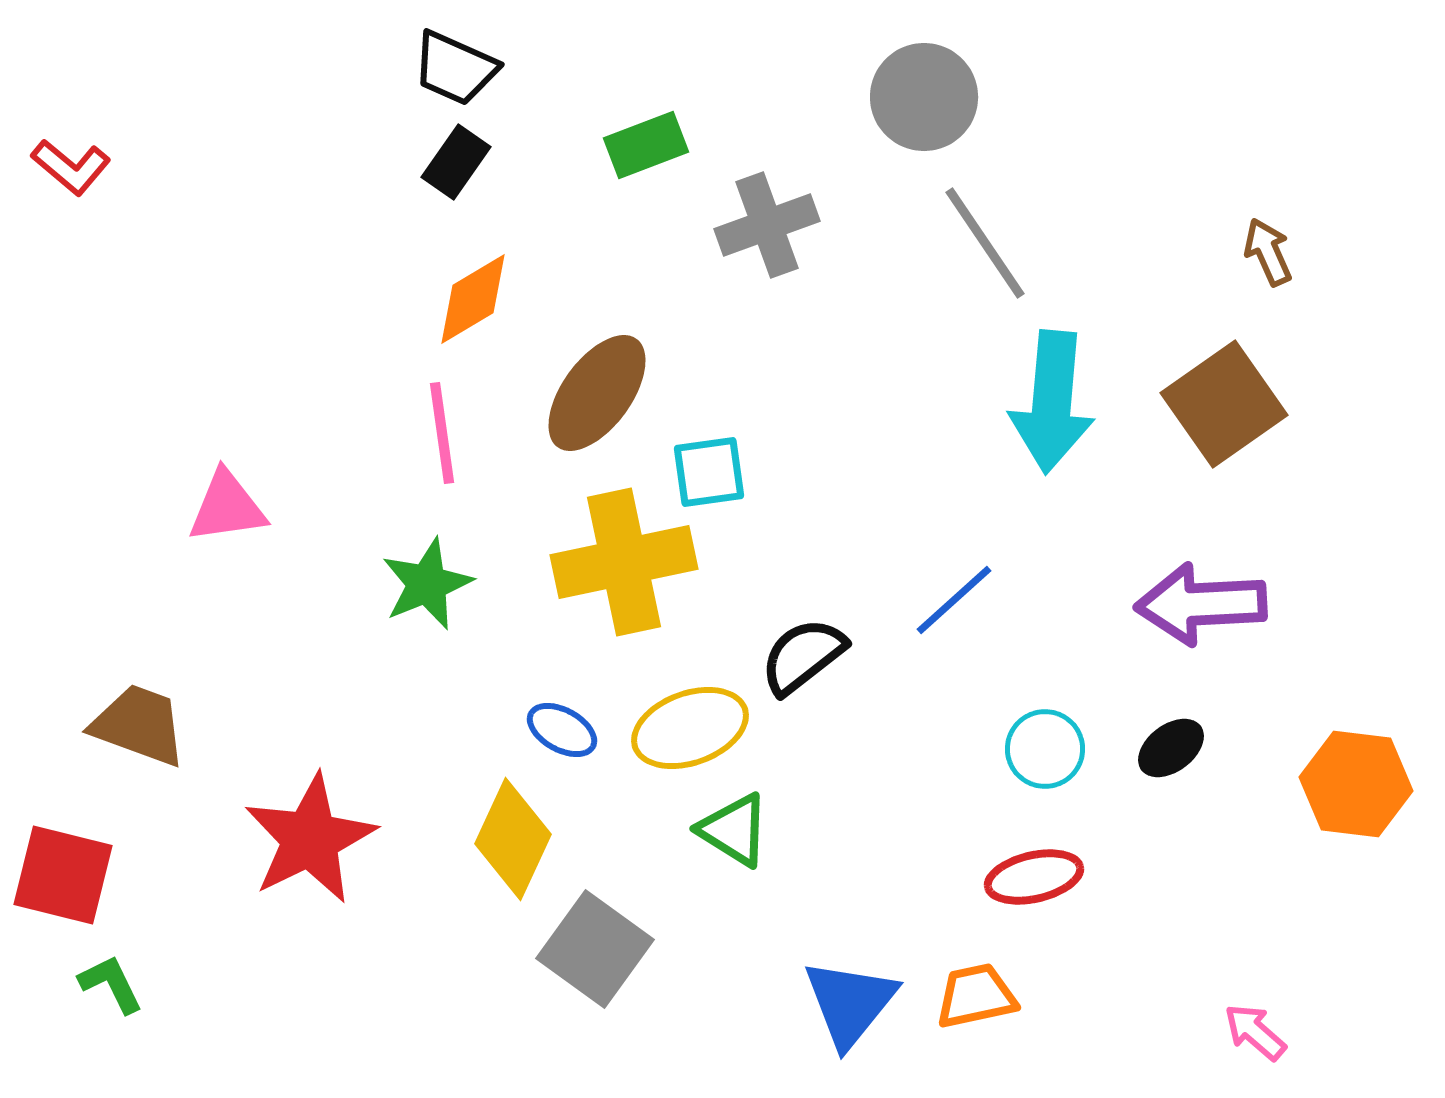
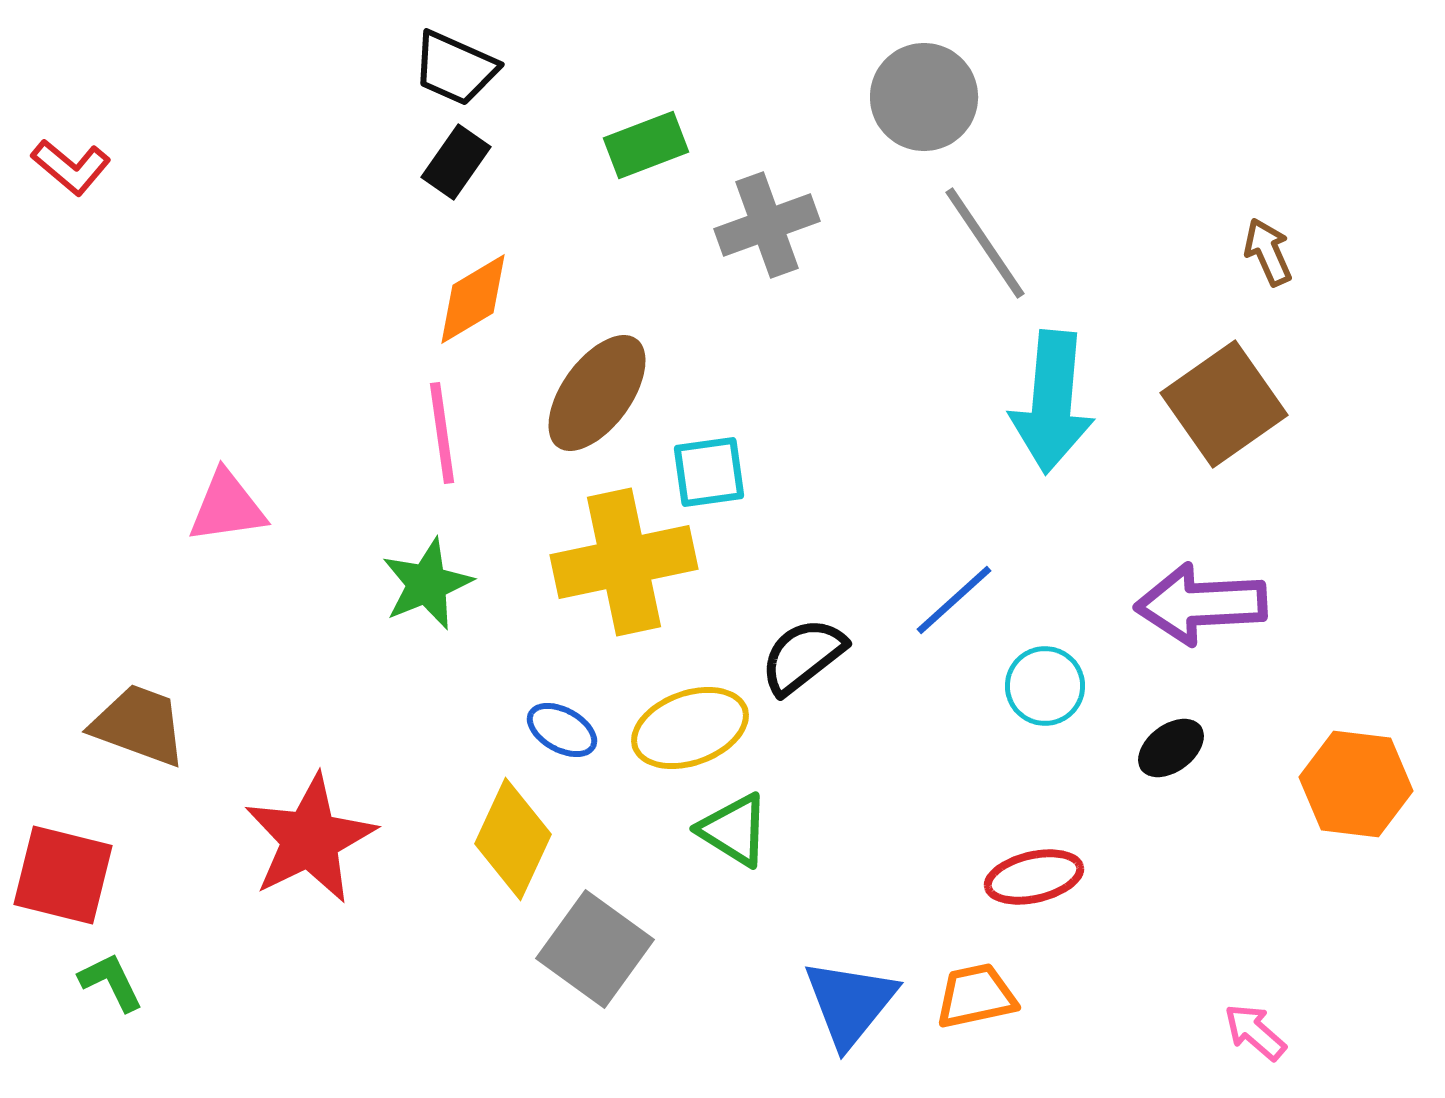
cyan circle: moved 63 px up
green L-shape: moved 2 px up
